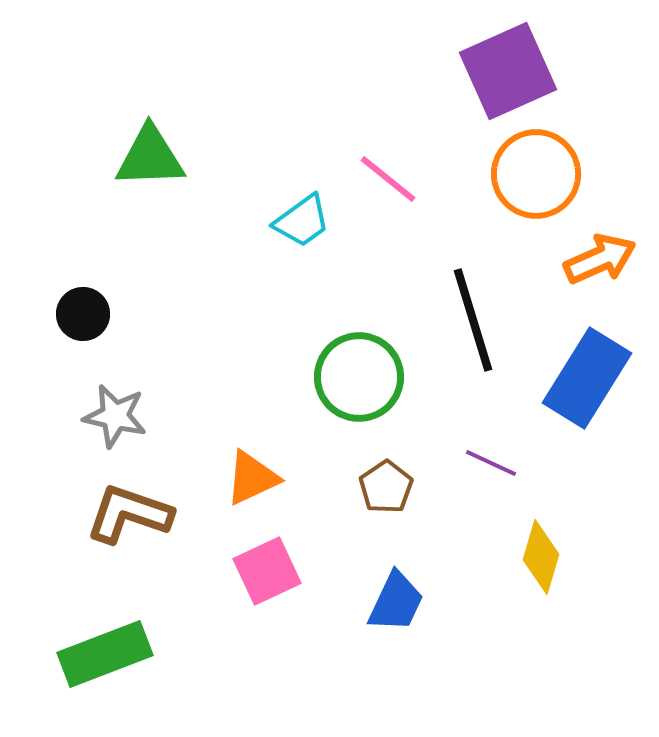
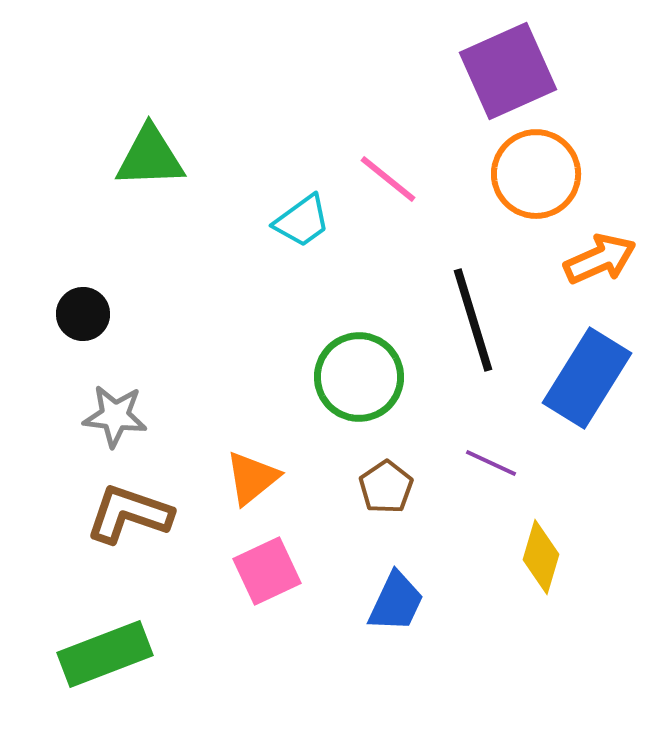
gray star: rotated 6 degrees counterclockwise
orange triangle: rotated 14 degrees counterclockwise
